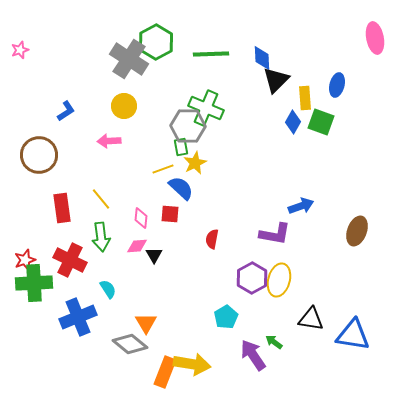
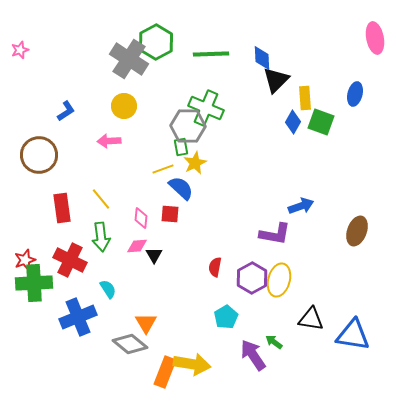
blue ellipse at (337, 85): moved 18 px right, 9 px down
red semicircle at (212, 239): moved 3 px right, 28 px down
